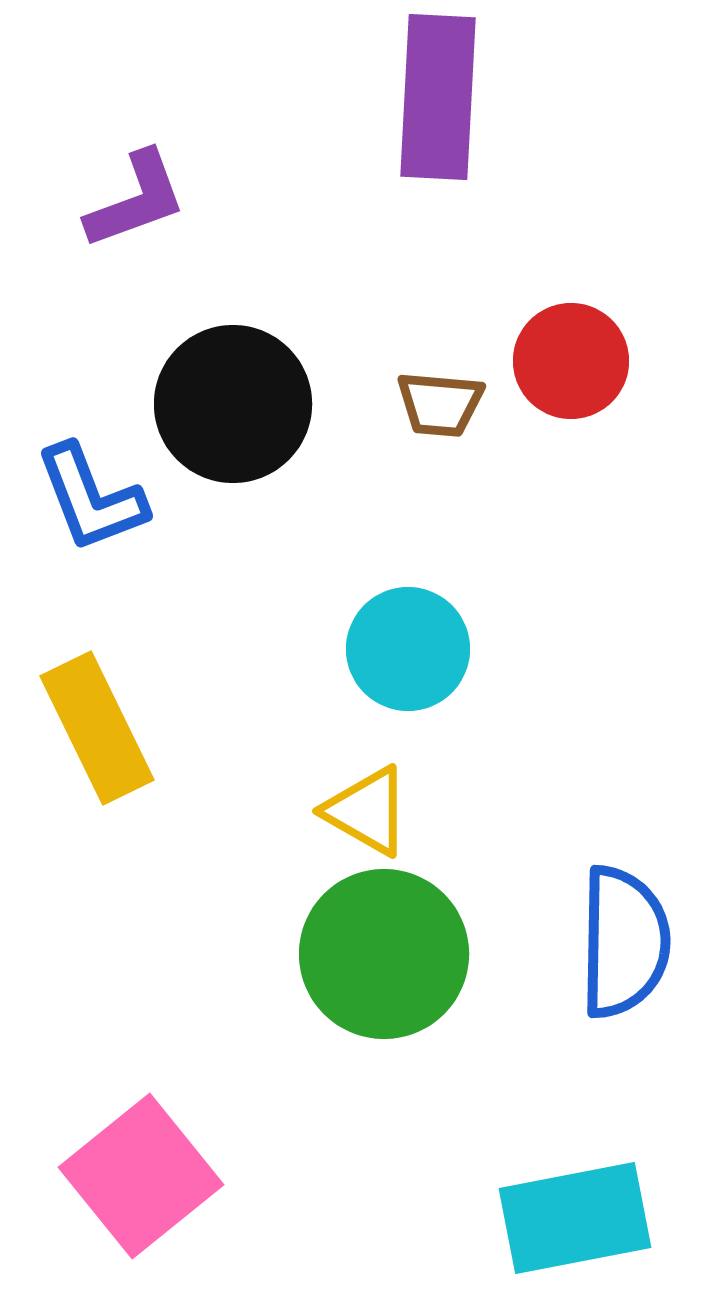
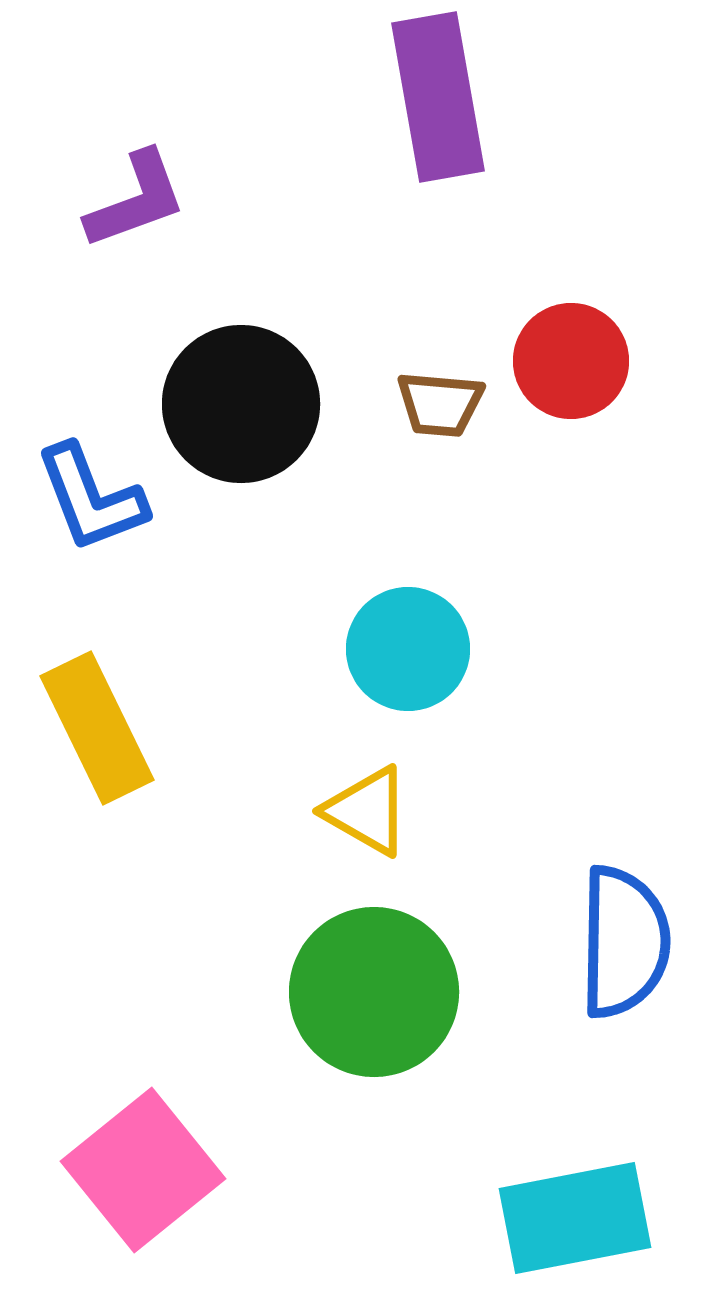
purple rectangle: rotated 13 degrees counterclockwise
black circle: moved 8 px right
green circle: moved 10 px left, 38 px down
pink square: moved 2 px right, 6 px up
